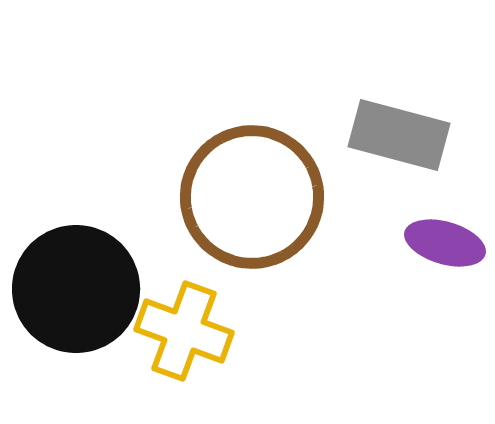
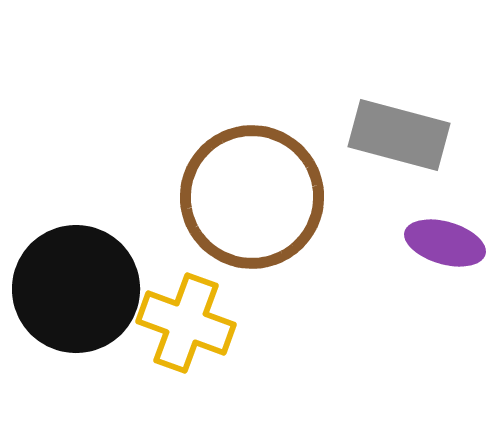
yellow cross: moved 2 px right, 8 px up
